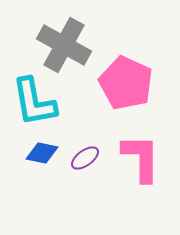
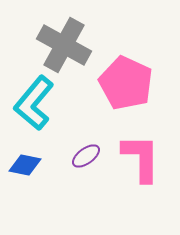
cyan L-shape: moved 1 px down; rotated 50 degrees clockwise
blue diamond: moved 17 px left, 12 px down
purple ellipse: moved 1 px right, 2 px up
